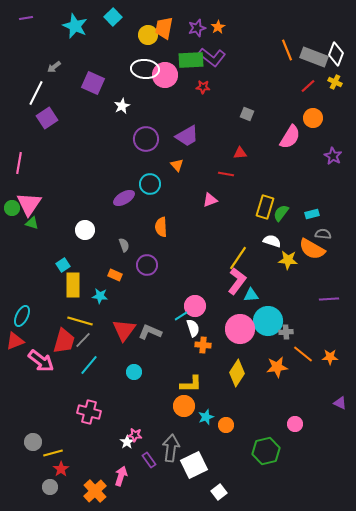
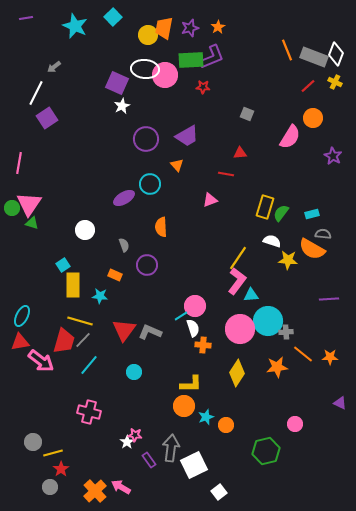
purple star at (197, 28): moved 7 px left
purple L-shape at (212, 57): rotated 60 degrees counterclockwise
purple square at (93, 83): moved 24 px right
red triangle at (15, 341): moved 5 px right, 1 px down; rotated 12 degrees clockwise
pink arrow at (121, 476): moved 11 px down; rotated 78 degrees counterclockwise
